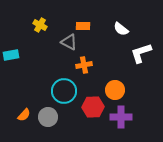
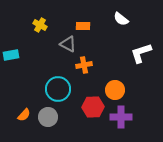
white semicircle: moved 10 px up
gray triangle: moved 1 px left, 2 px down
cyan circle: moved 6 px left, 2 px up
